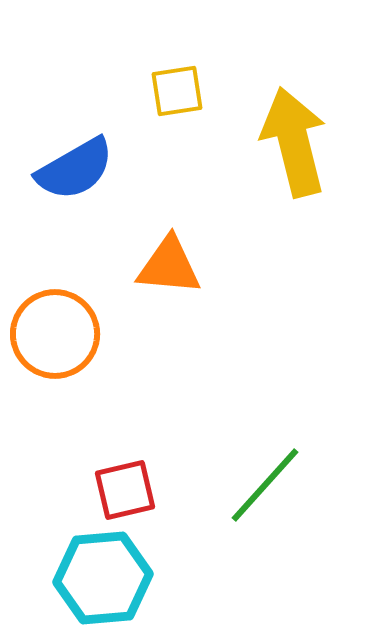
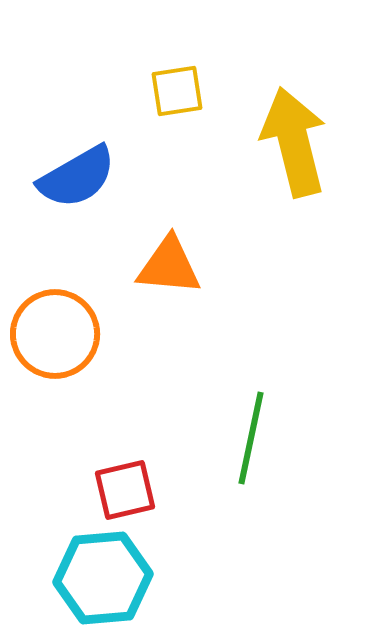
blue semicircle: moved 2 px right, 8 px down
green line: moved 14 px left, 47 px up; rotated 30 degrees counterclockwise
